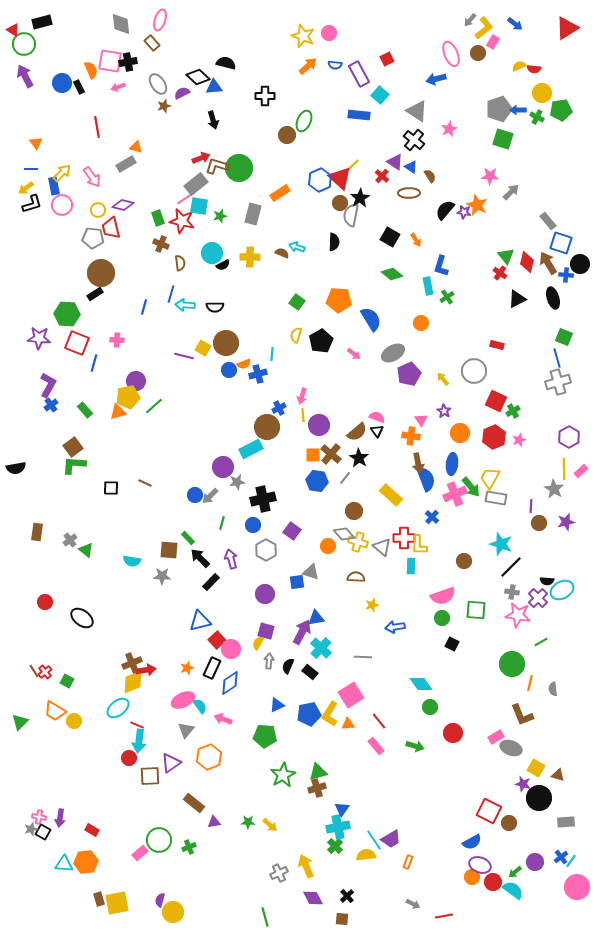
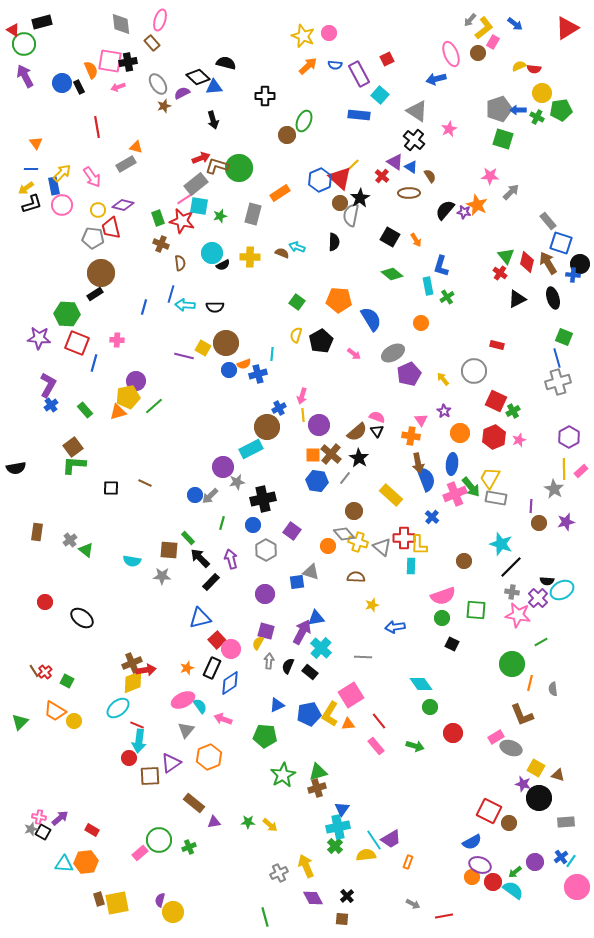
blue cross at (566, 275): moved 7 px right
blue triangle at (200, 621): moved 3 px up
purple arrow at (60, 818): rotated 138 degrees counterclockwise
